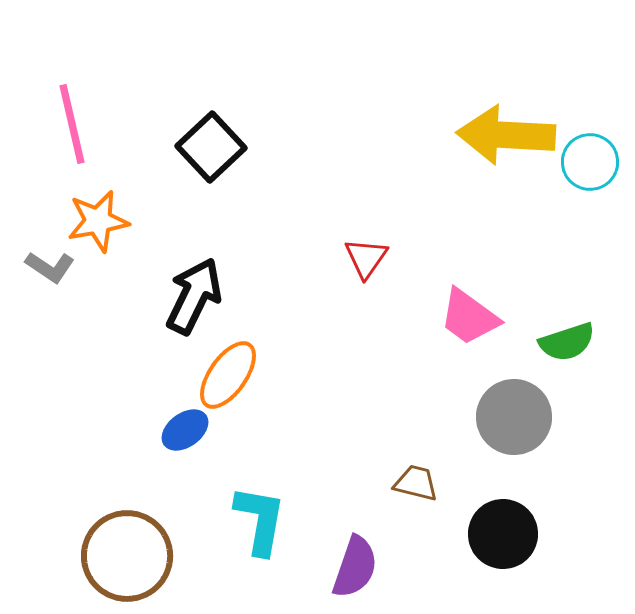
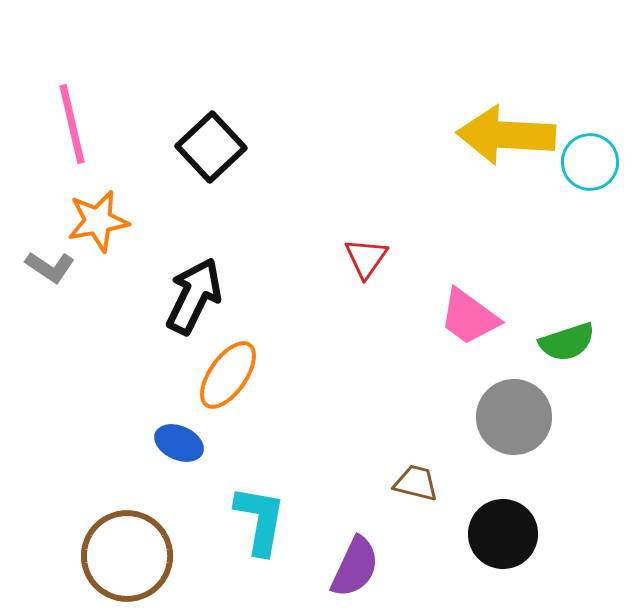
blue ellipse: moved 6 px left, 13 px down; rotated 60 degrees clockwise
purple semicircle: rotated 6 degrees clockwise
